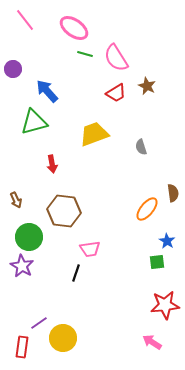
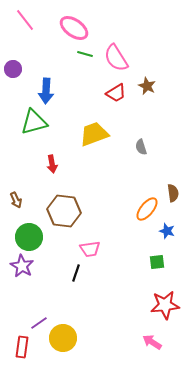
blue arrow: moved 1 px left; rotated 135 degrees counterclockwise
blue star: moved 10 px up; rotated 14 degrees counterclockwise
